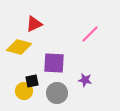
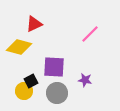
purple square: moved 4 px down
black square: moved 1 px left; rotated 16 degrees counterclockwise
